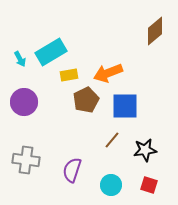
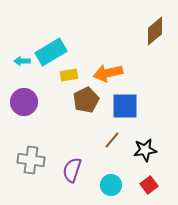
cyan arrow: moved 2 px right, 2 px down; rotated 119 degrees clockwise
orange arrow: rotated 8 degrees clockwise
gray cross: moved 5 px right
red square: rotated 36 degrees clockwise
